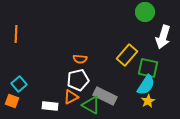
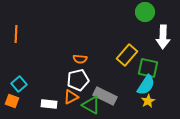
white arrow: rotated 15 degrees counterclockwise
white rectangle: moved 1 px left, 2 px up
